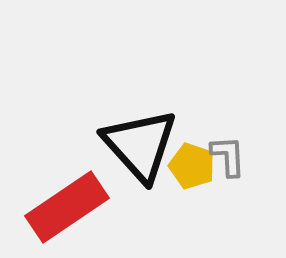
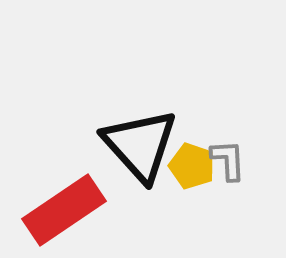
gray L-shape: moved 4 px down
red rectangle: moved 3 px left, 3 px down
